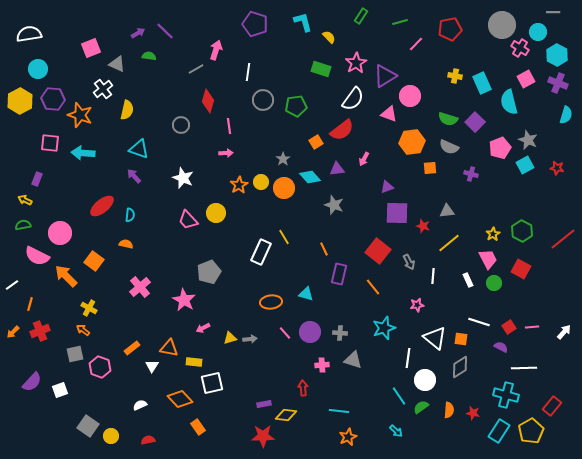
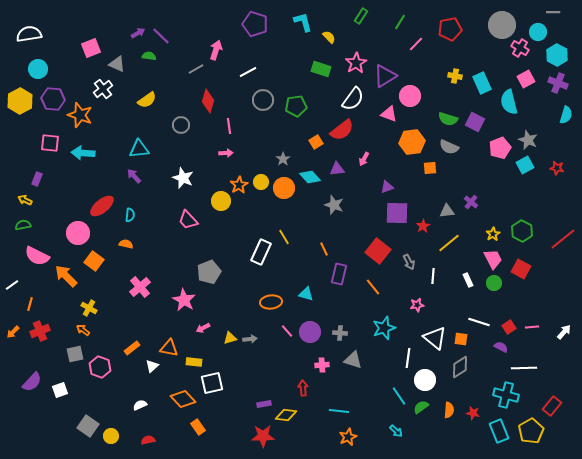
green line at (400, 22): rotated 42 degrees counterclockwise
purple line at (165, 31): moved 4 px left, 5 px down
white line at (248, 72): rotated 54 degrees clockwise
yellow semicircle at (127, 110): moved 20 px right, 10 px up; rotated 42 degrees clockwise
purple square at (475, 122): rotated 18 degrees counterclockwise
cyan triangle at (139, 149): rotated 25 degrees counterclockwise
purple cross at (471, 174): moved 28 px down; rotated 24 degrees clockwise
yellow circle at (216, 213): moved 5 px right, 12 px up
red star at (423, 226): rotated 24 degrees clockwise
pink circle at (60, 233): moved 18 px right
pink trapezoid at (488, 259): moved 5 px right
pink line at (285, 333): moved 2 px right, 2 px up
white triangle at (152, 366): rotated 16 degrees clockwise
orange diamond at (180, 399): moved 3 px right
cyan rectangle at (499, 431): rotated 55 degrees counterclockwise
